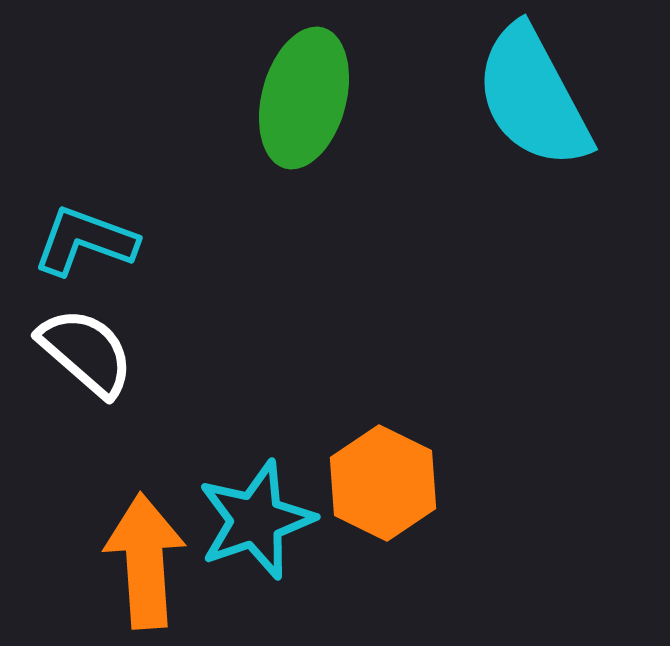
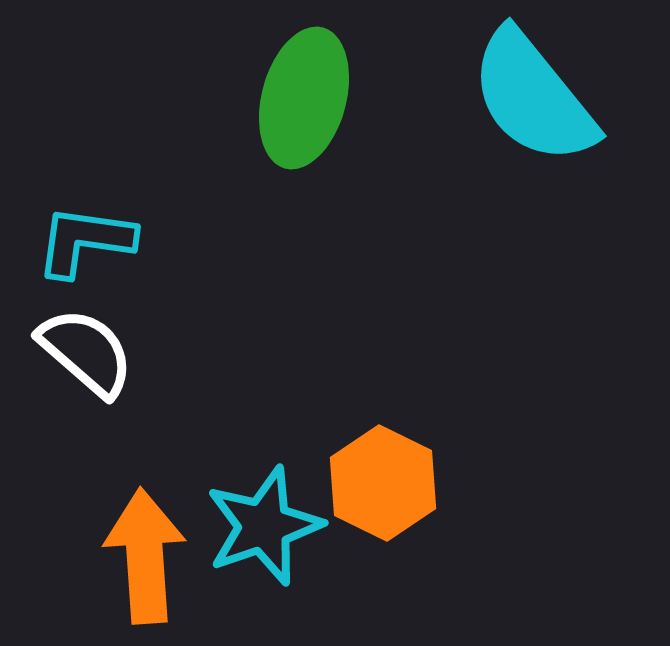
cyan semicircle: rotated 11 degrees counterclockwise
cyan L-shape: rotated 12 degrees counterclockwise
cyan star: moved 8 px right, 6 px down
orange arrow: moved 5 px up
